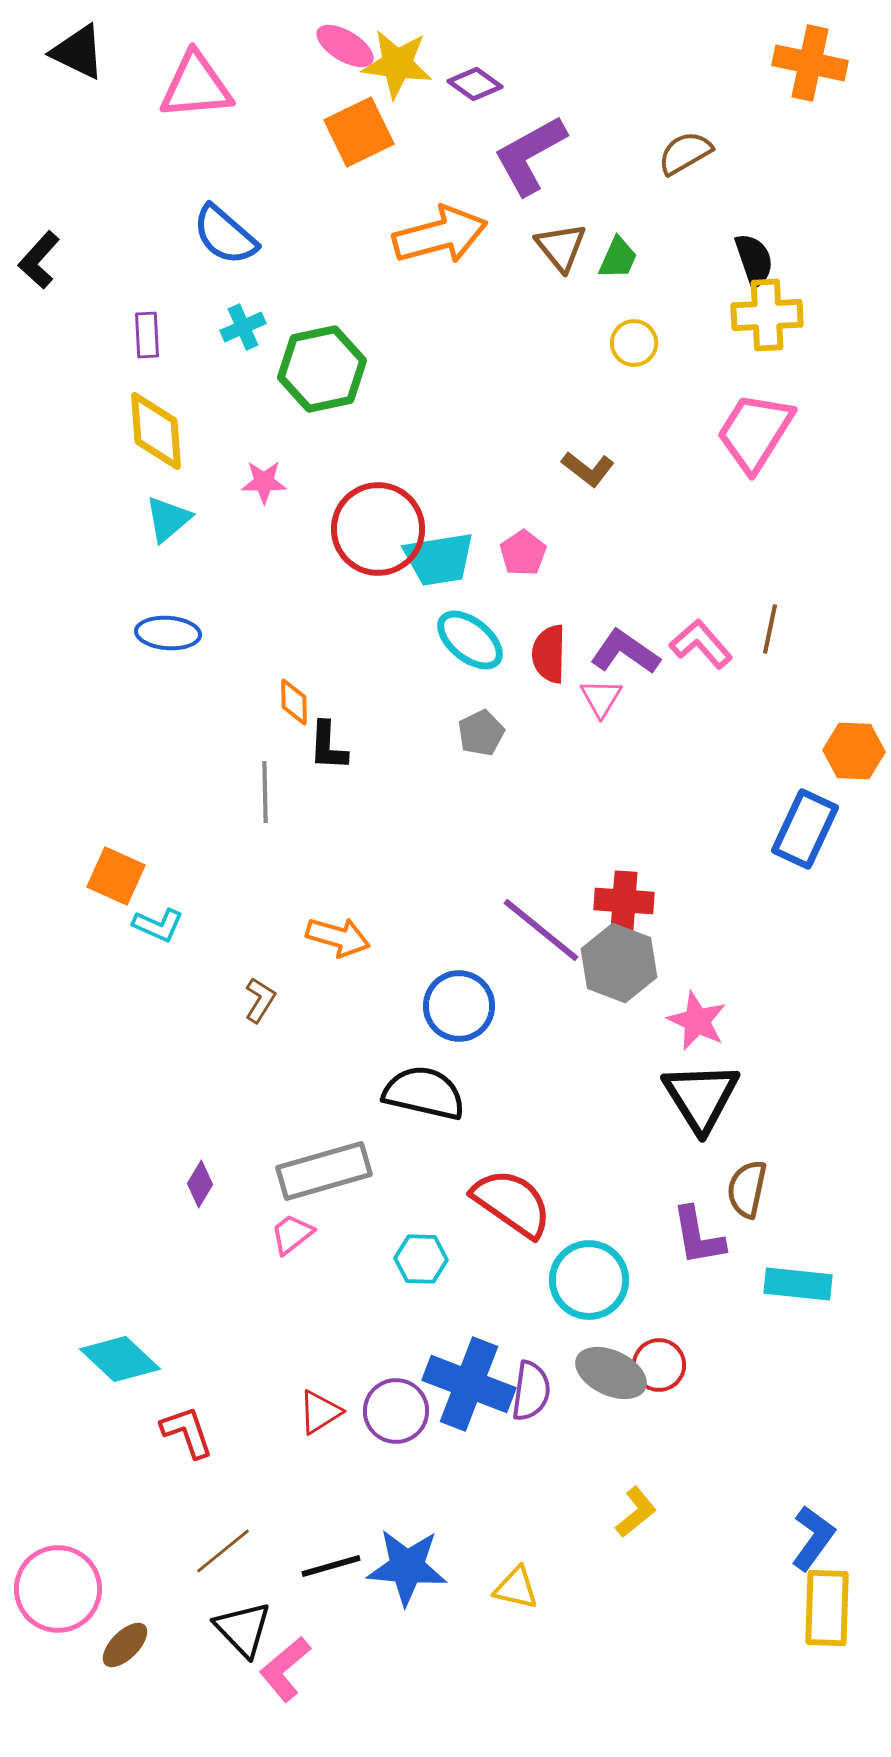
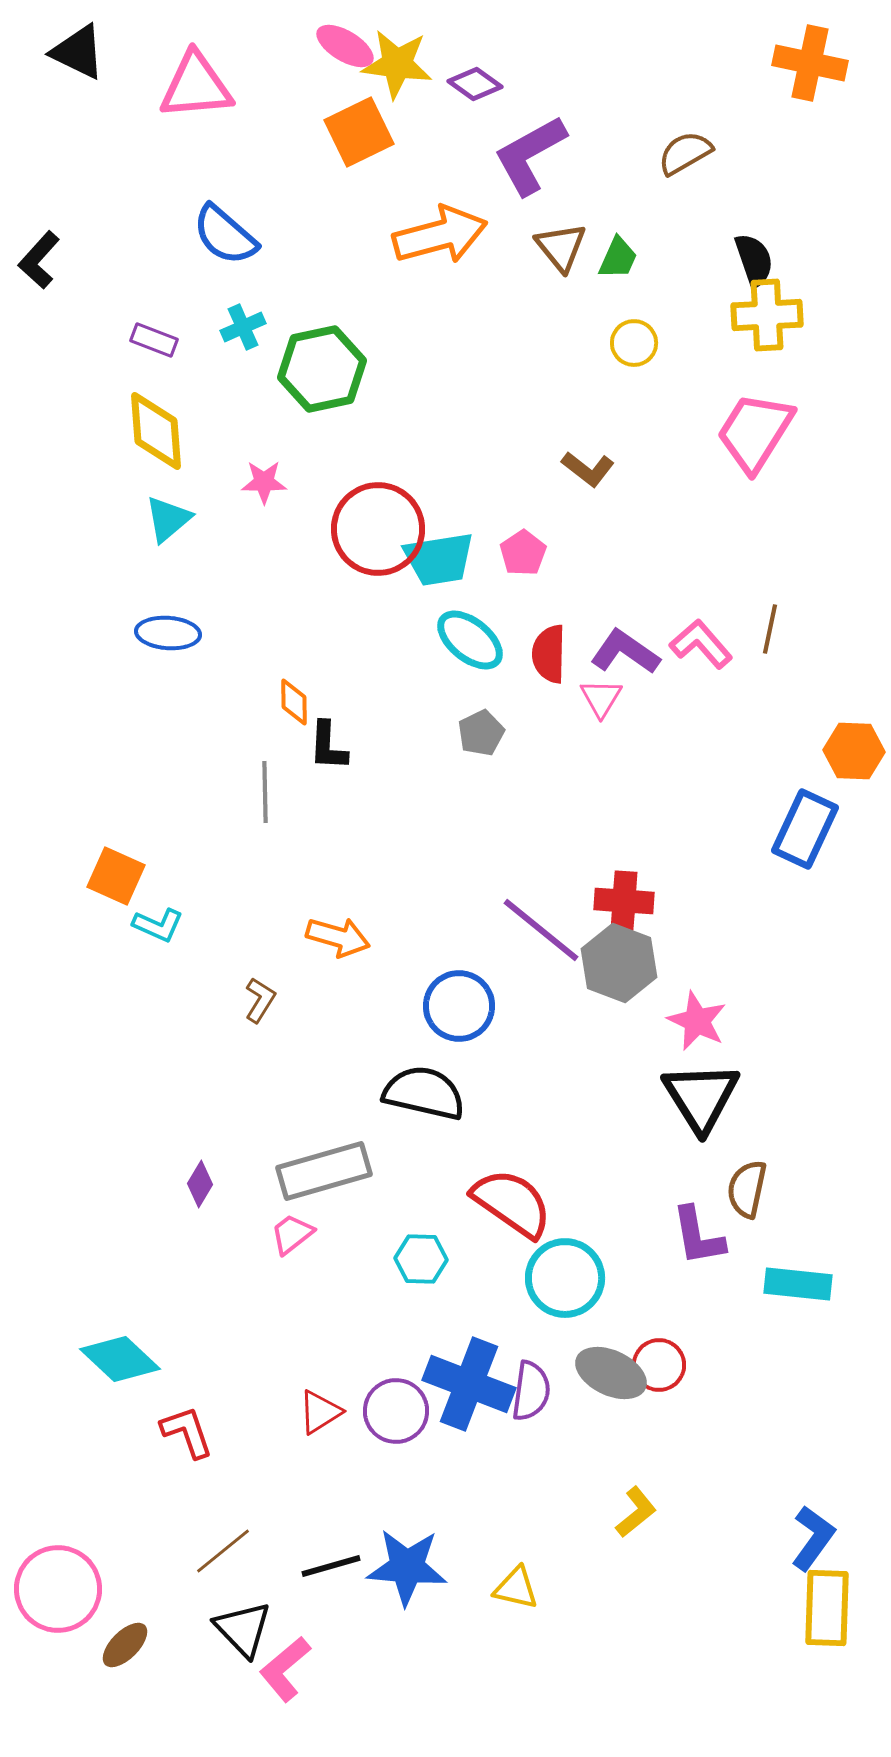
purple rectangle at (147, 335): moved 7 px right, 5 px down; rotated 66 degrees counterclockwise
cyan circle at (589, 1280): moved 24 px left, 2 px up
